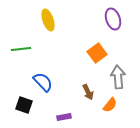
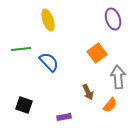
blue semicircle: moved 6 px right, 20 px up
